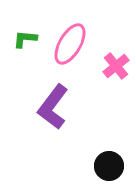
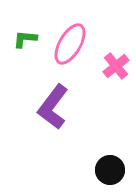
black circle: moved 1 px right, 4 px down
